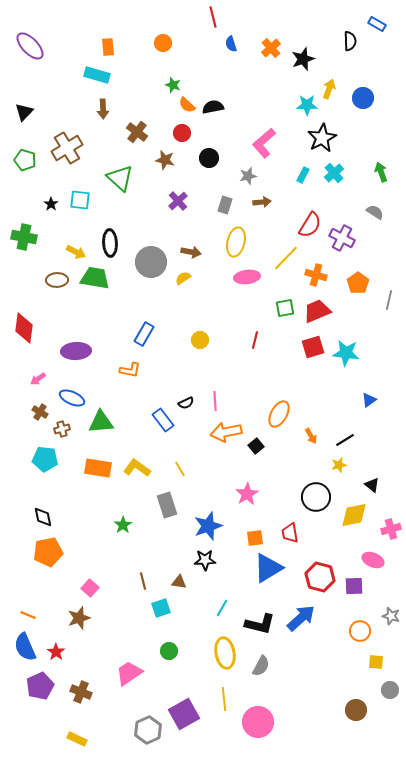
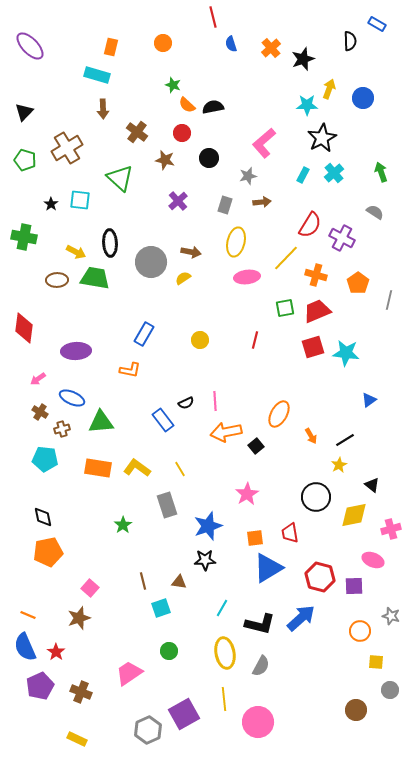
orange rectangle at (108, 47): moved 3 px right; rotated 18 degrees clockwise
yellow star at (339, 465): rotated 14 degrees counterclockwise
